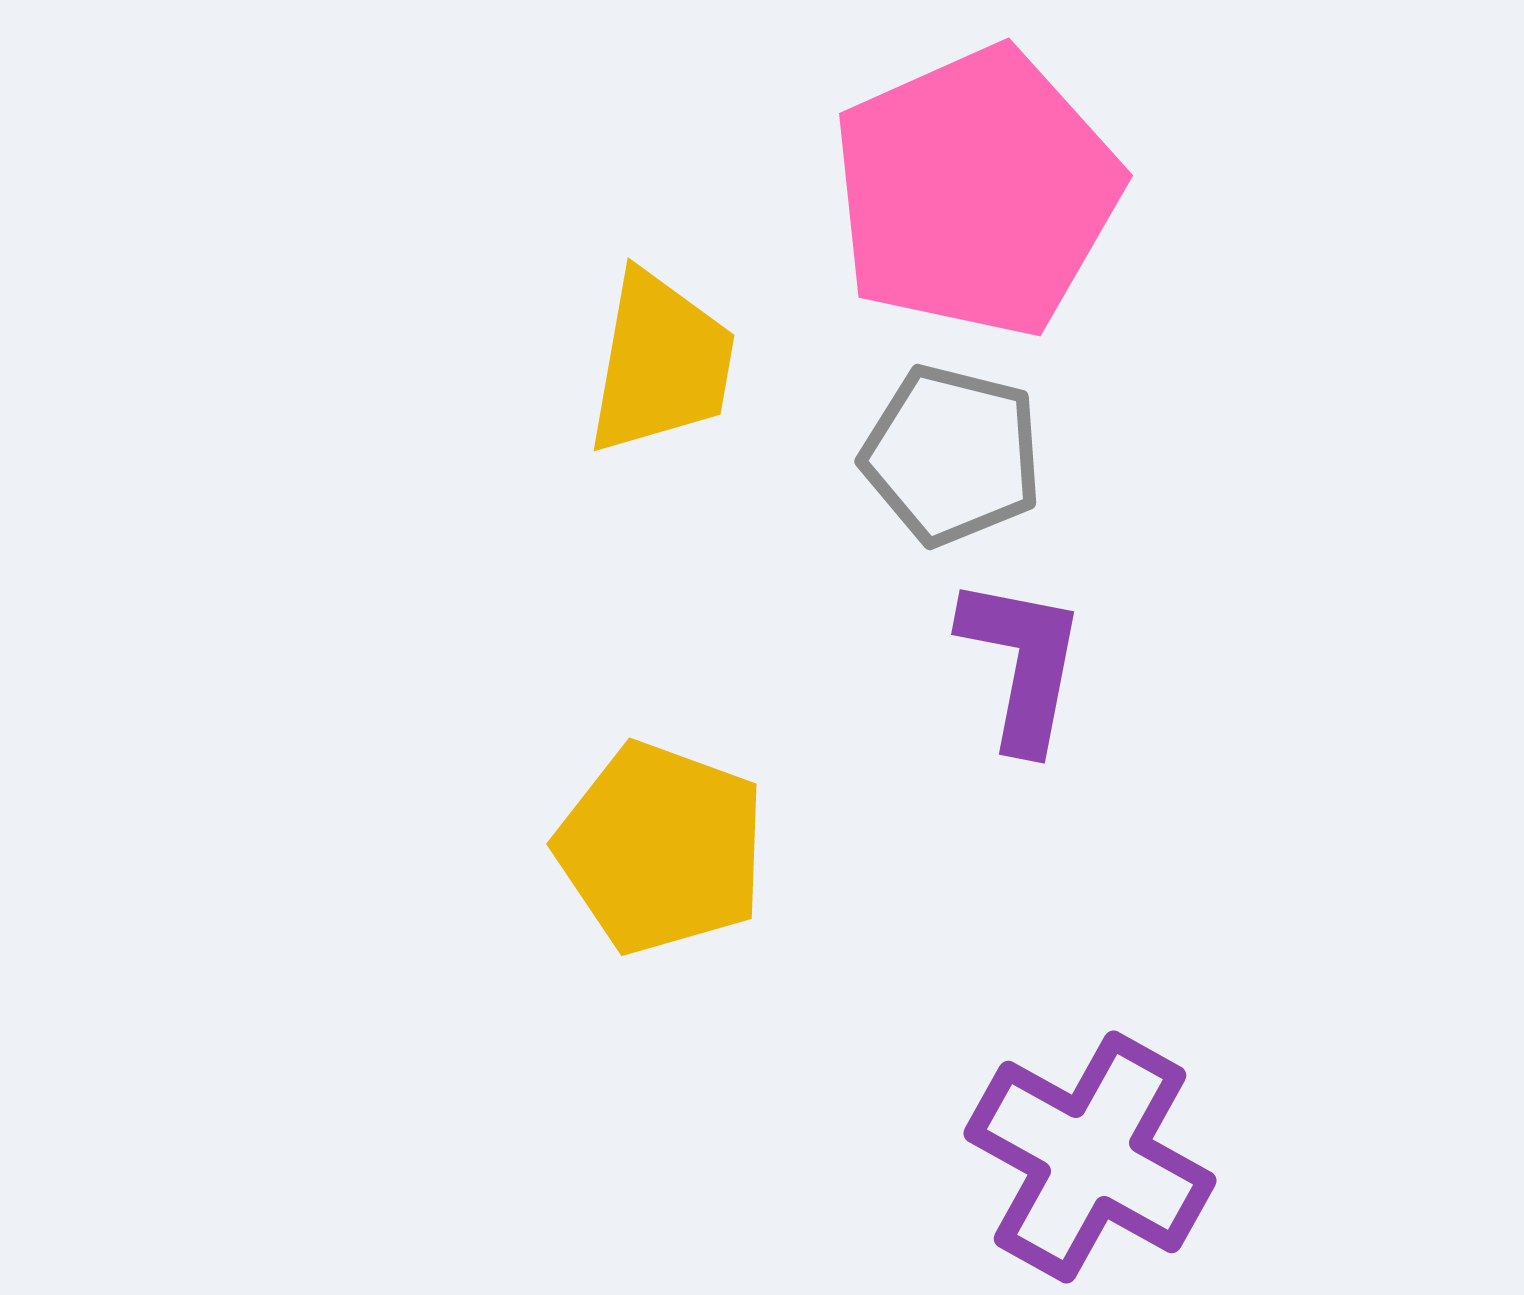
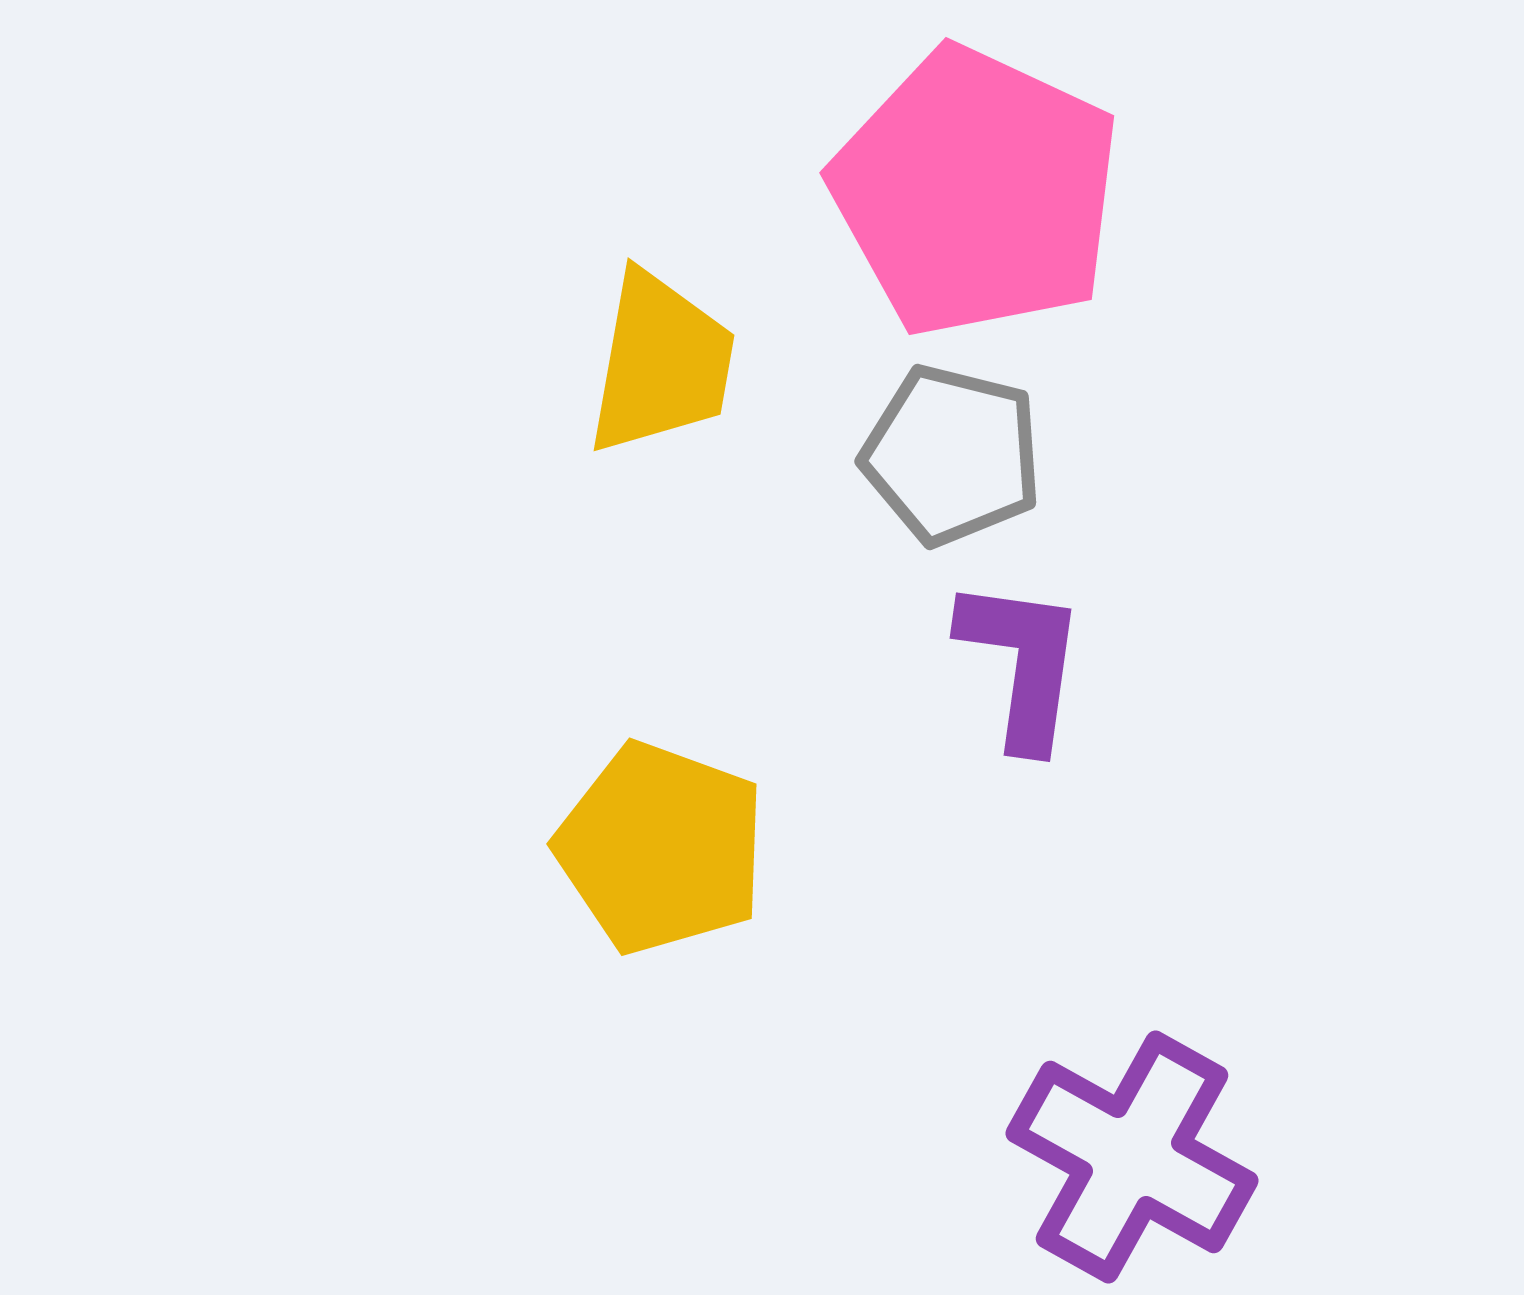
pink pentagon: rotated 23 degrees counterclockwise
purple L-shape: rotated 3 degrees counterclockwise
purple cross: moved 42 px right
